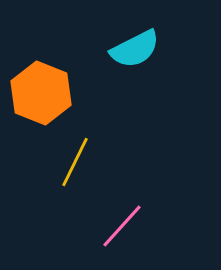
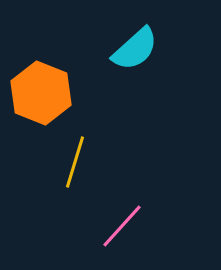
cyan semicircle: rotated 15 degrees counterclockwise
yellow line: rotated 9 degrees counterclockwise
